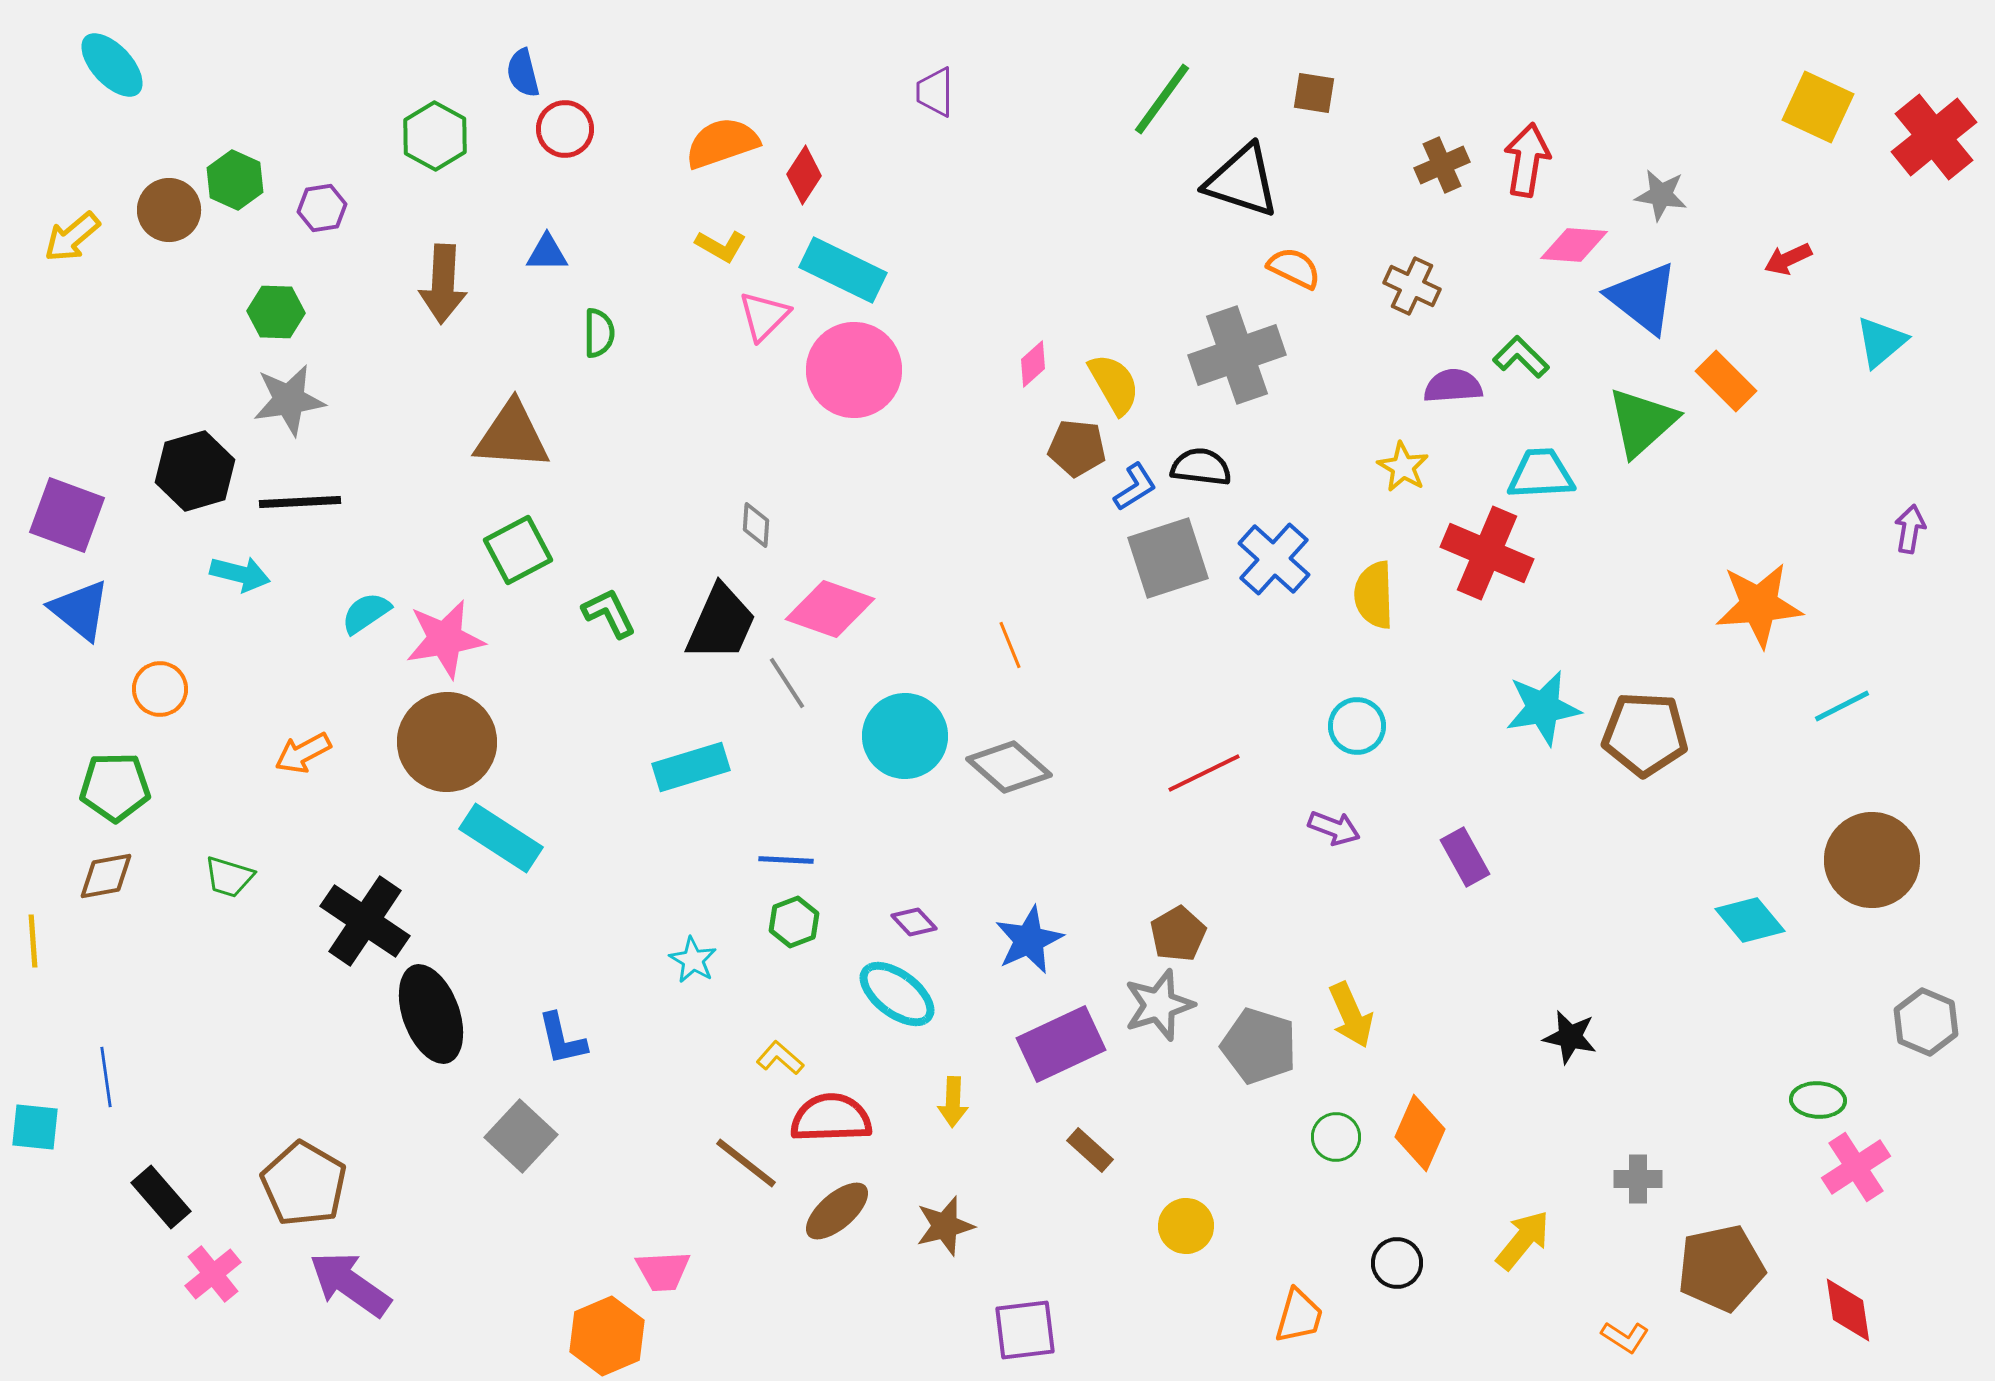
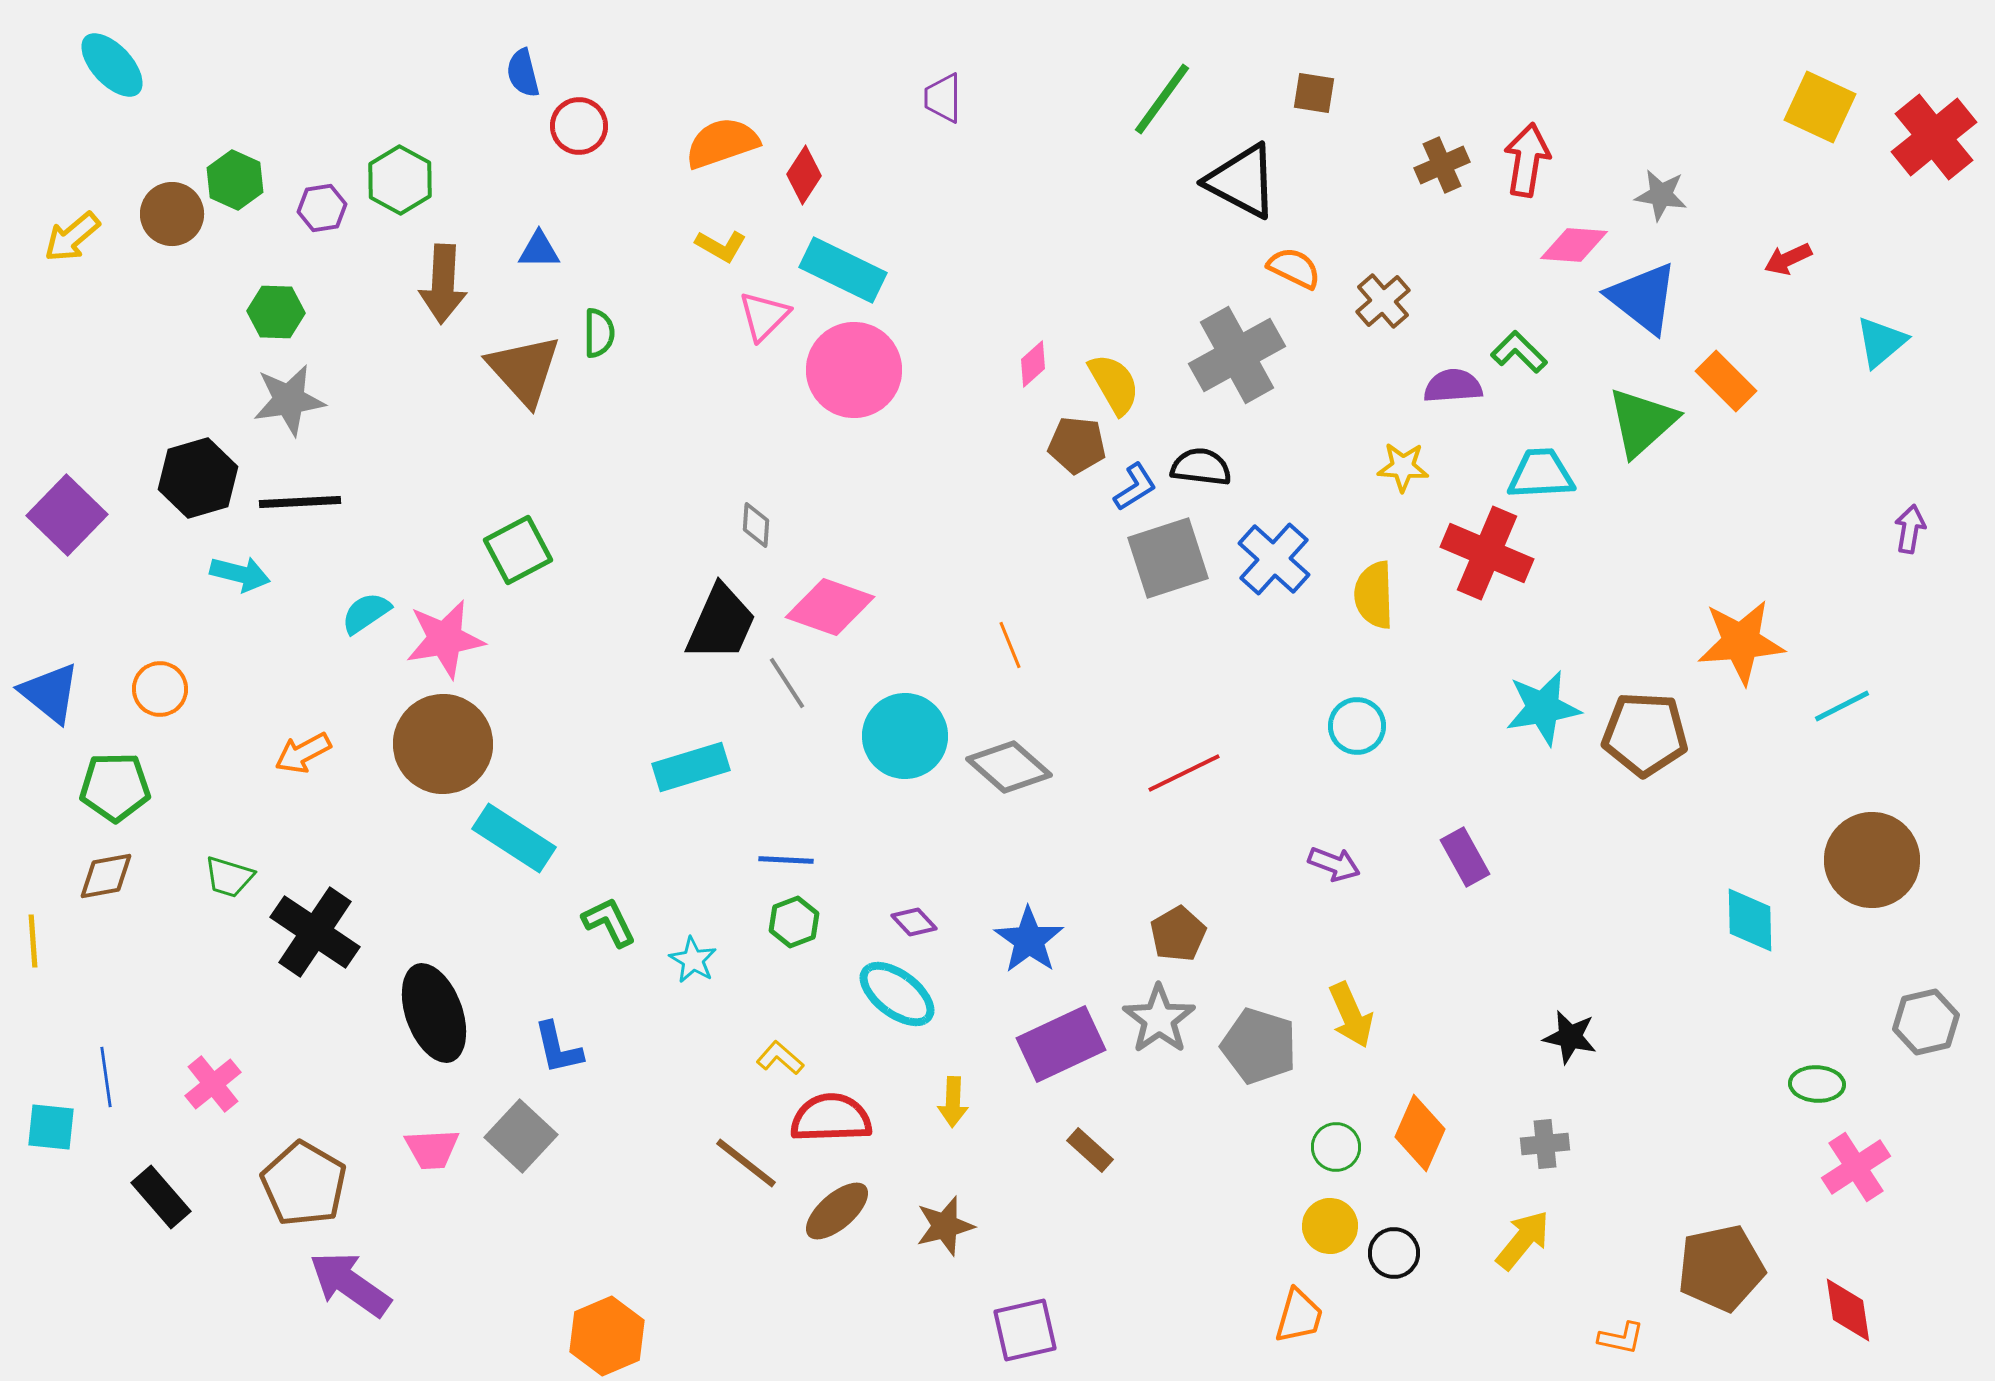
purple trapezoid at (935, 92): moved 8 px right, 6 px down
yellow square at (1818, 107): moved 2 px right
red circle at (565, 129): moved 14 px right, 3 px up
green hexagon at (435, 136): moved 35 px left, 44 px down
black triangle at (1242, 181): rotated 10 degrees clockwise
brown circle at (169, 210): moved 3 px right, 4 px down
blue triangle at (547, 253): moved 8 px left, 3 px up
brown cross at (1412, 286): moved 29 px left, 15 px down; rotated 24 degrees clockwise
gray cross at (1237, 355): rotated 10 degrees counterclockwise
green L-shape at (1521, 357): moved 2 px left, 5 px up
brown triangle at (512, 436): moved 12 px right, 66 px up; rotated 44 degrees clockwise
brown pentagon at (1077, 448): moved 3 px up
yellow star at (1403, 467): rotated 27 degrees counterclockwise
black hexagon at (195, 471): moved 3 px right, 7 px down
purple square at (67, 515): rotated 24 degrees clockwise
orange star at (1759, 605): moved 18 px left, 37 px down
pink diamond at (830, 609): moved 2 px up
blue triangle at (80, 610): moved 30 px left, 83 px down
green L-shape at (609, 613): moved 309 px down
brown circle at (447, 742): moved 4 px left, 2 px down
red line at (1204, 773): moved 20 px left
purple arrow at (1334, 828): moved 36 px down
cyan rectangle at (501, 838): moved 13 px right
cyan diamond at (1750, 920): rotated 38 degrees clockwise
black cross at (365, 921): moved 50 px left, 11 px down
blue star at (1029, 940): rotated 12 degrees counterclockwise
gray star at (1159, 1005): moved 14 px down; rotated 18 degrees counterclockwise
black ellipse at (431, 1014): moved 3 px right, 1 px up
gray hexagon at (1926, 1022): rotated 24 degrees clockwise
blue L-shape at (562, 1039): moved 4 px left, 9 px down
green ellipse at (1818, 1100): moved 1 px left, 16 px up
cyan square at (35, 1127): moved 16 px right
green circle at (1336, 1137): moved 10 px down
gray cross at (1638, 1179): moved 93 px left, 35 px up; rotated 6 degrees counterclockwise
yellow circle at (1186, 1226): moved 144 px right
black circle at (1397, 1263): moved 3 px left, 10 px up
pink trapezoid at (663, 1271): moved 231 px left, 122 px up
pink cross at (213, 1274): moved 190 px up
purple square at (1025, 1330): rotated 6 degrees counterclockwise
orange L-shape at (1625, 1337): moved 4 px left, 1 px down; rotated 21 degrees counterclockwise
